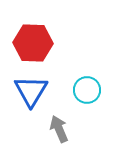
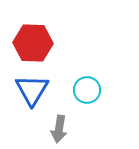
blue triangle: moved 1 px right, 1 px up
gray arrow: rotated 148 degrees counterclockwise
